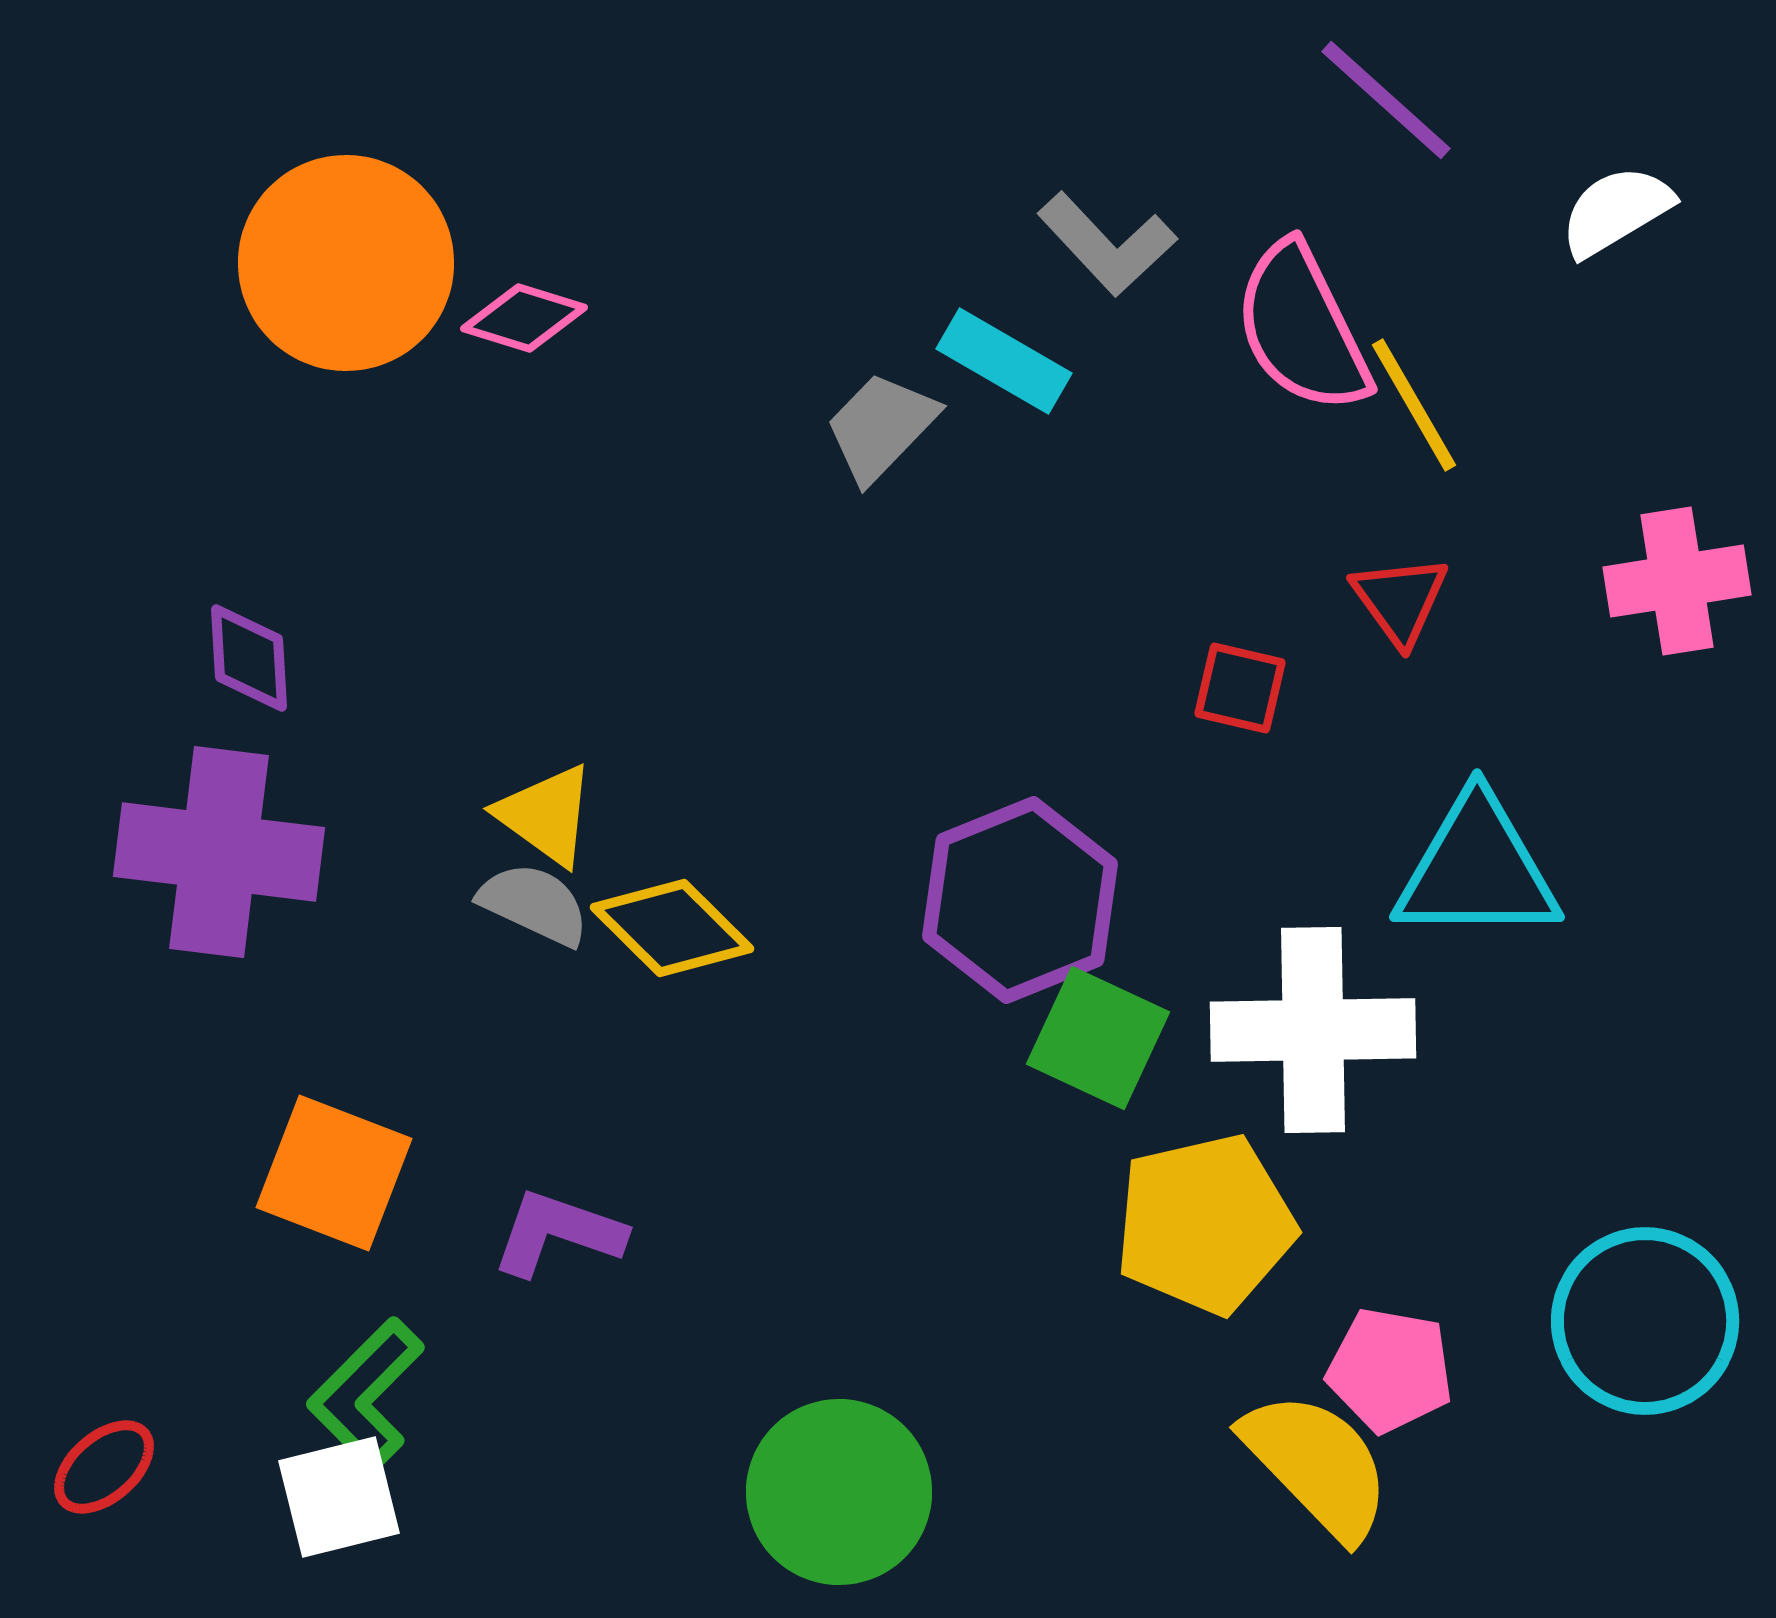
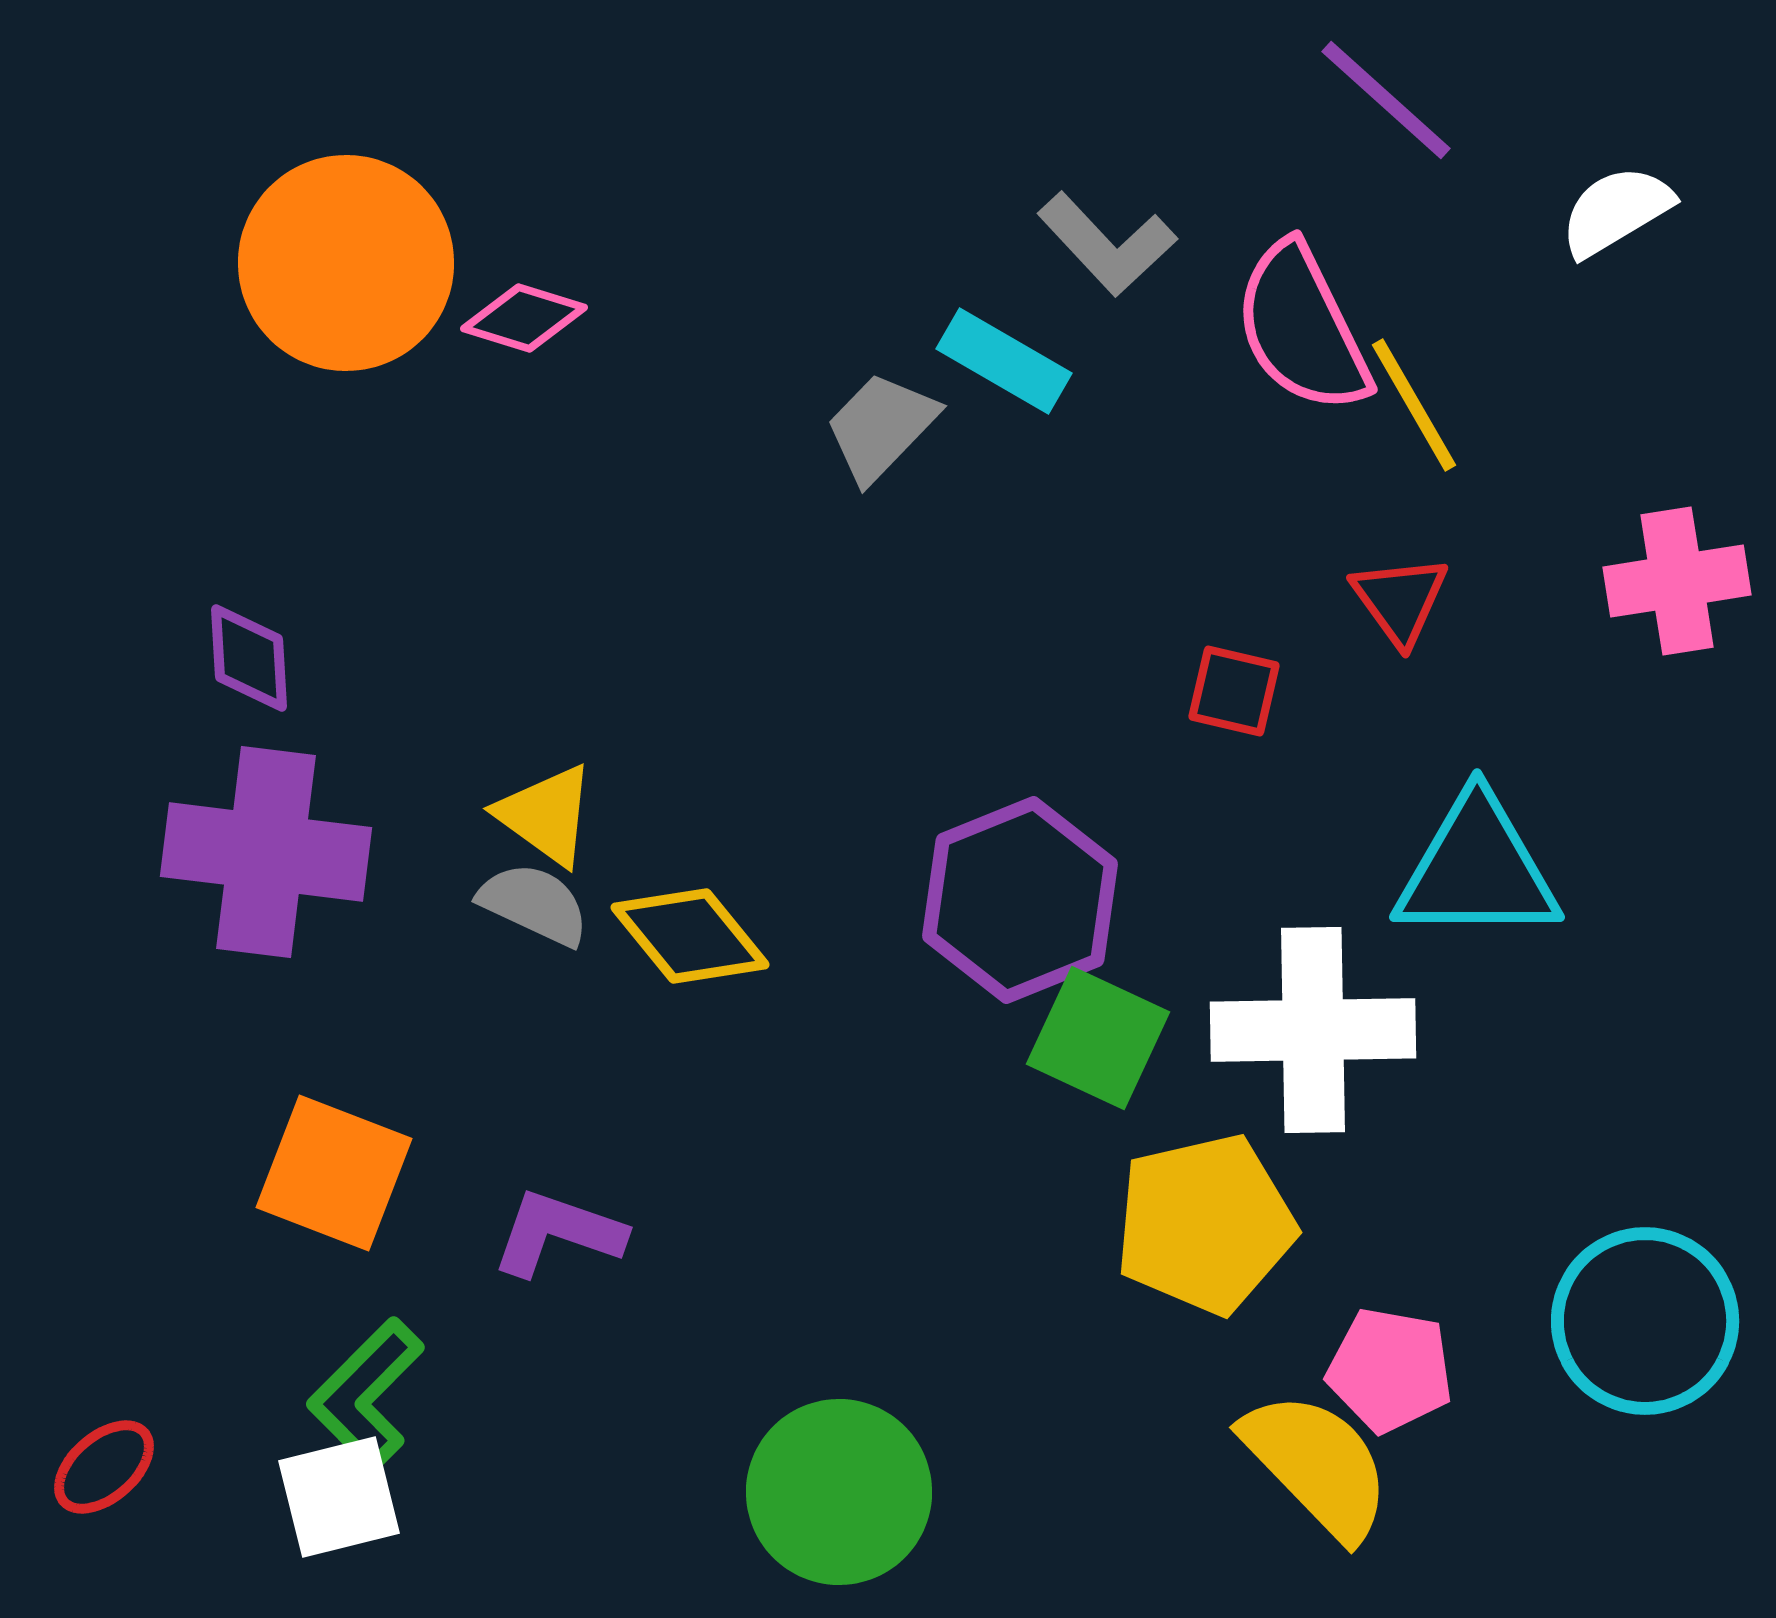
red square: moved 6 px left, 3 px down
purple cross: moved 47 px right
yellow diamond: moved 18 px right, 8 px down; rotated 6 degrees clockwise
